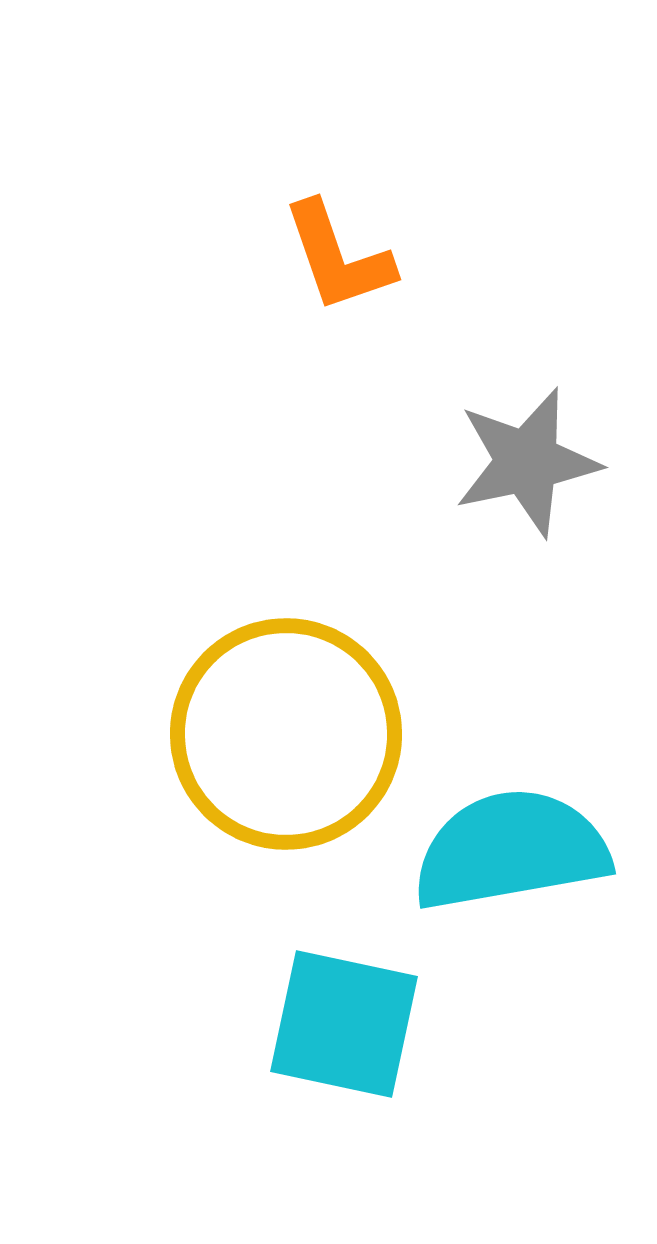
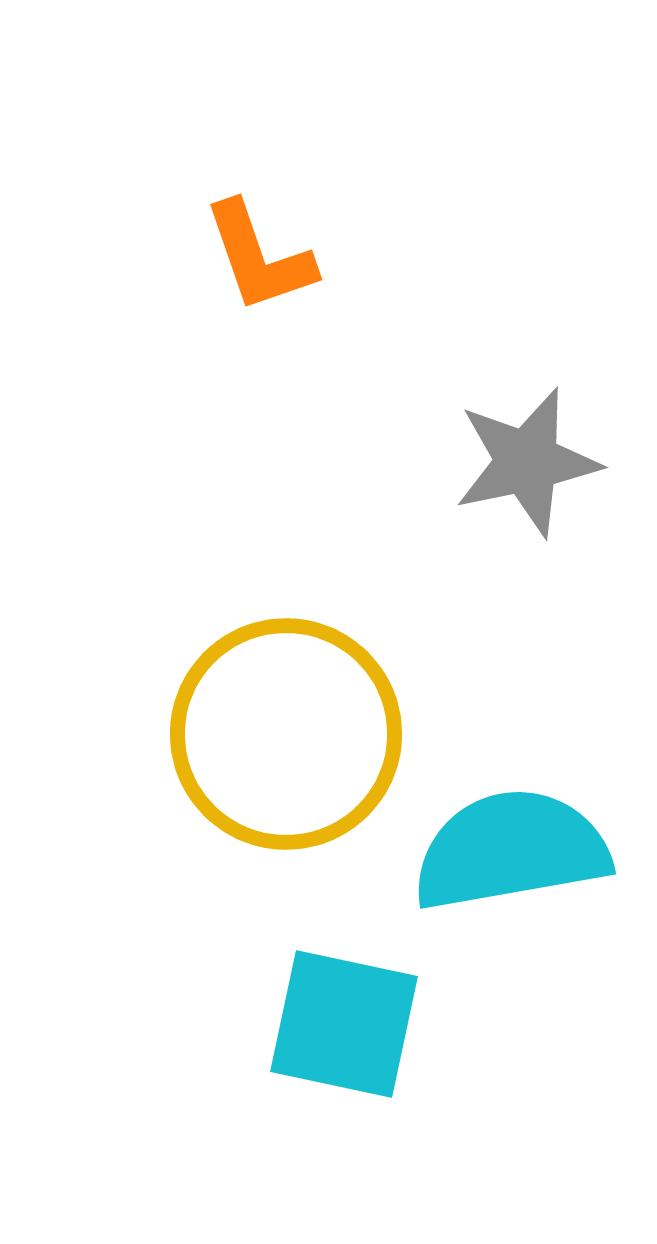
orange L-shape: moved 79 px left
